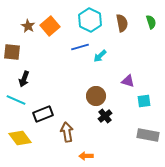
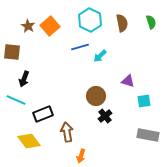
yellow diamond: moved 9 px right, 3 px down
orange arrow: moved 5 px left; rotated 72 degrees counterclockwise
